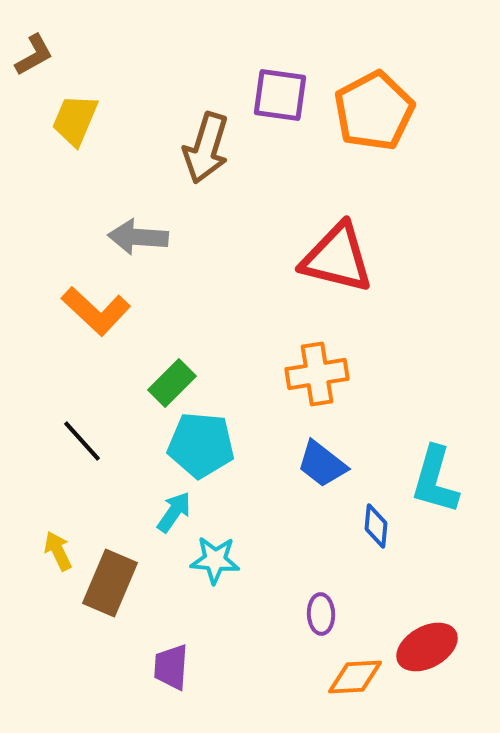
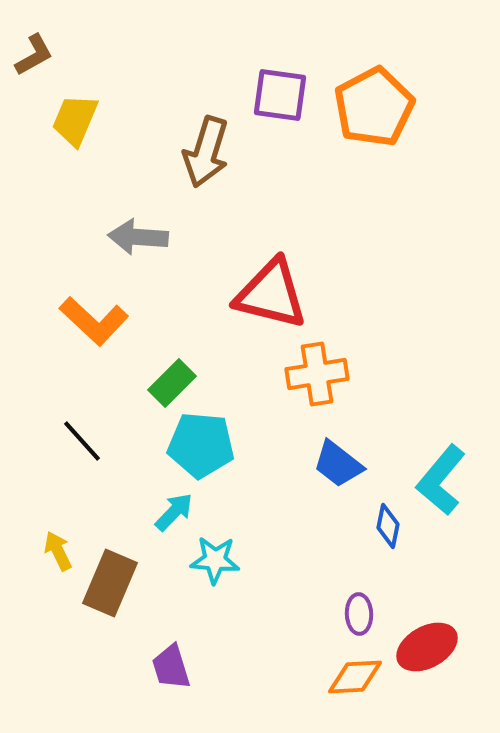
orange pentagon: moved 4 px up
brown arrow: moved 4 px down
red triangle: moved 66 px left, 36 px down
orange L-shape: moved 2 px left, 10 px down
blue trapezoid: moved 16 px right
cyan L-shape: moved 6 px right; rotated 24 degrees clockwise
cyan arrow: rotated 9 degrees clockwise
blue diamond: moved 12 px right; rotated 6 degrees clockwise
purple ellipse: moved 38 px right
purple trapezoid: rotated 21 degrees counterclockwise
